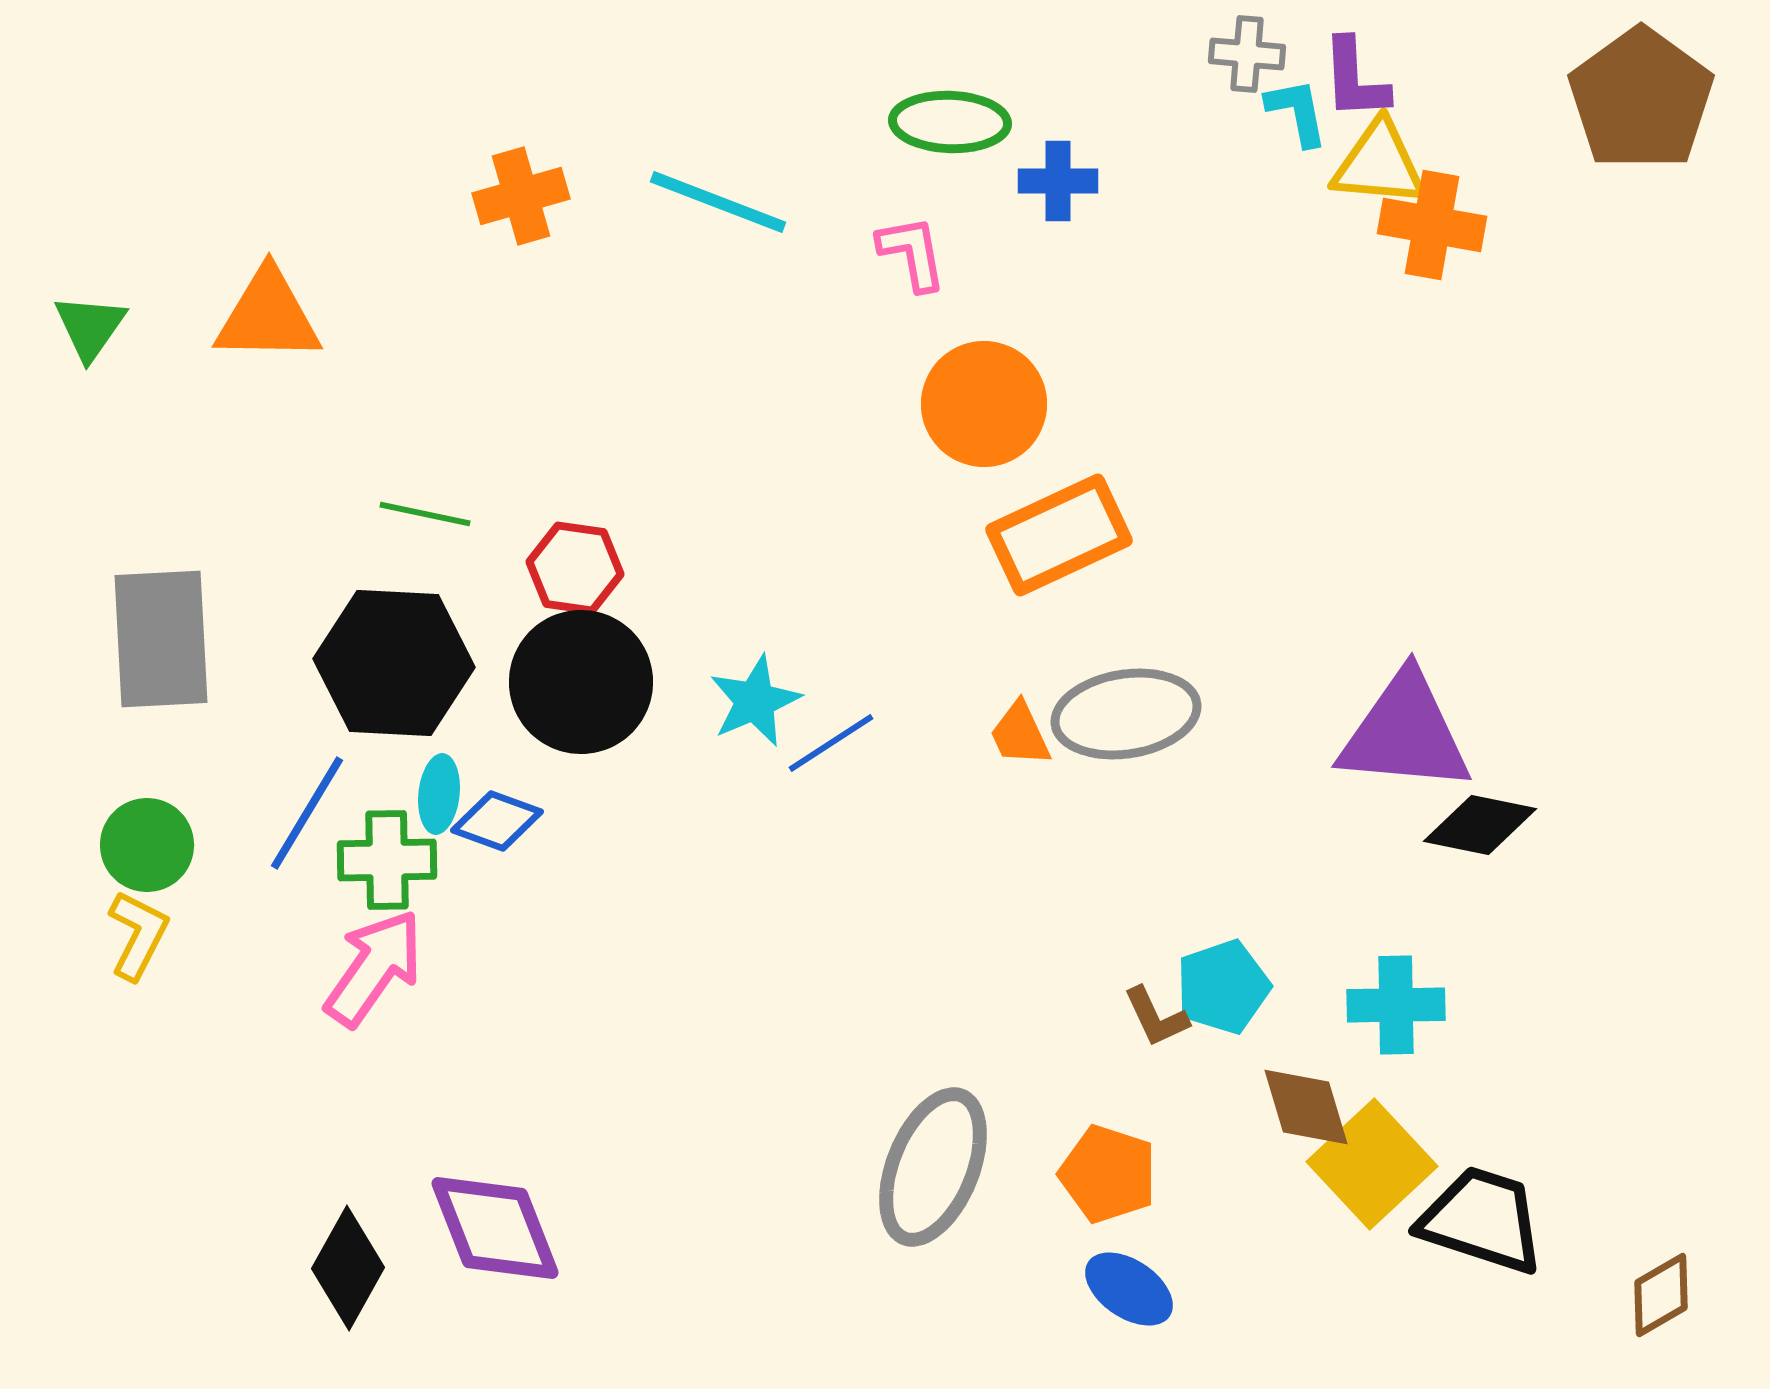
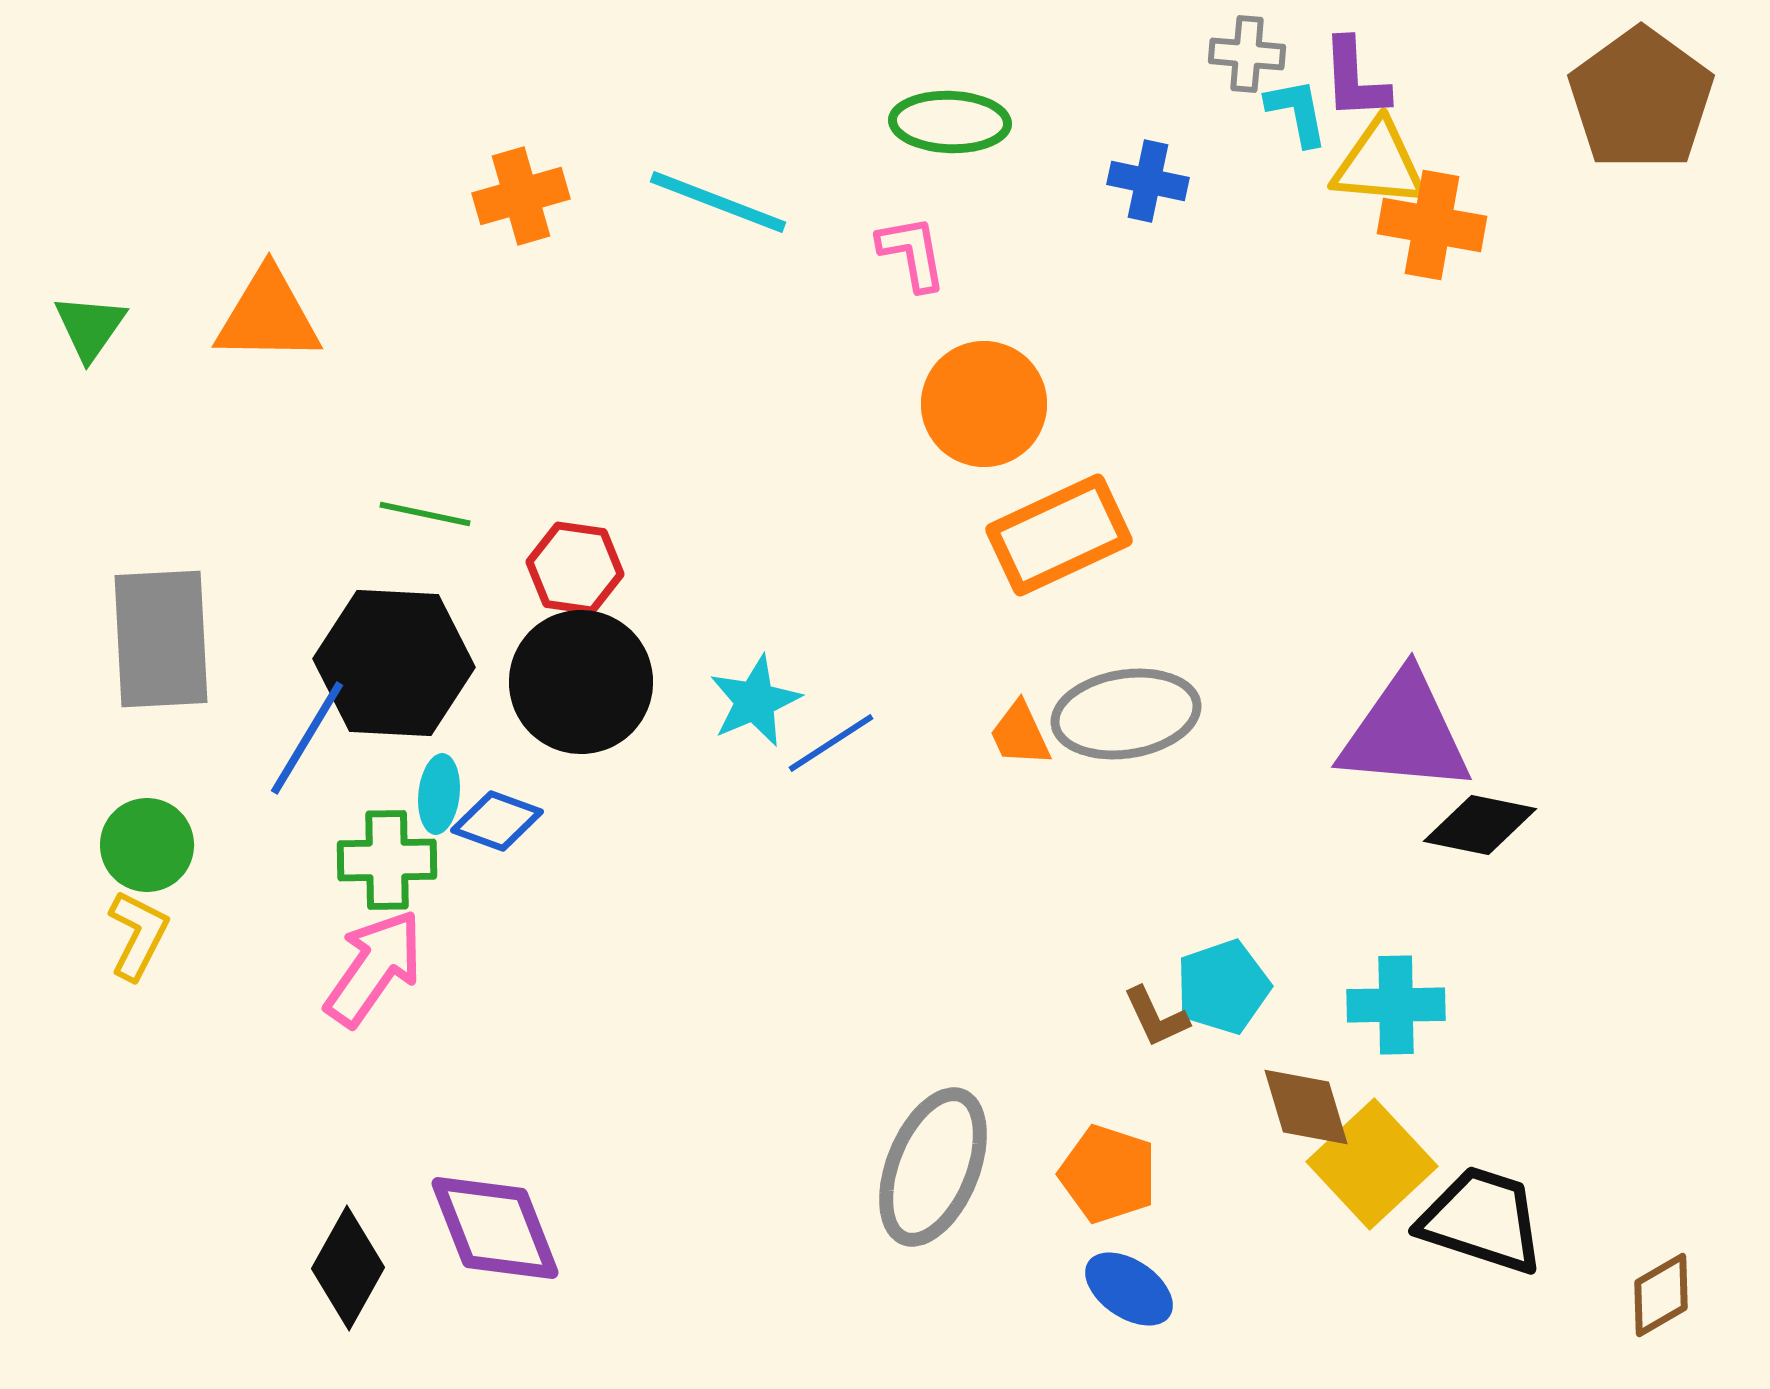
blue cross at (1058, 181): moved 90 px right; rotated 12 degrees clockwise
blue line at (307, 813): moved 75 px up
